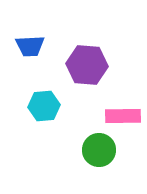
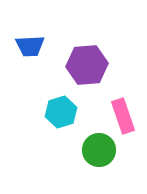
purple hexagon: rotated 9 degrees counterclockwise
cyan hexagon: moved 17 px right, 6 px down; rotated 12 degrees counterclockwise
pink rectangle: rotated 72 degrees clockwise
